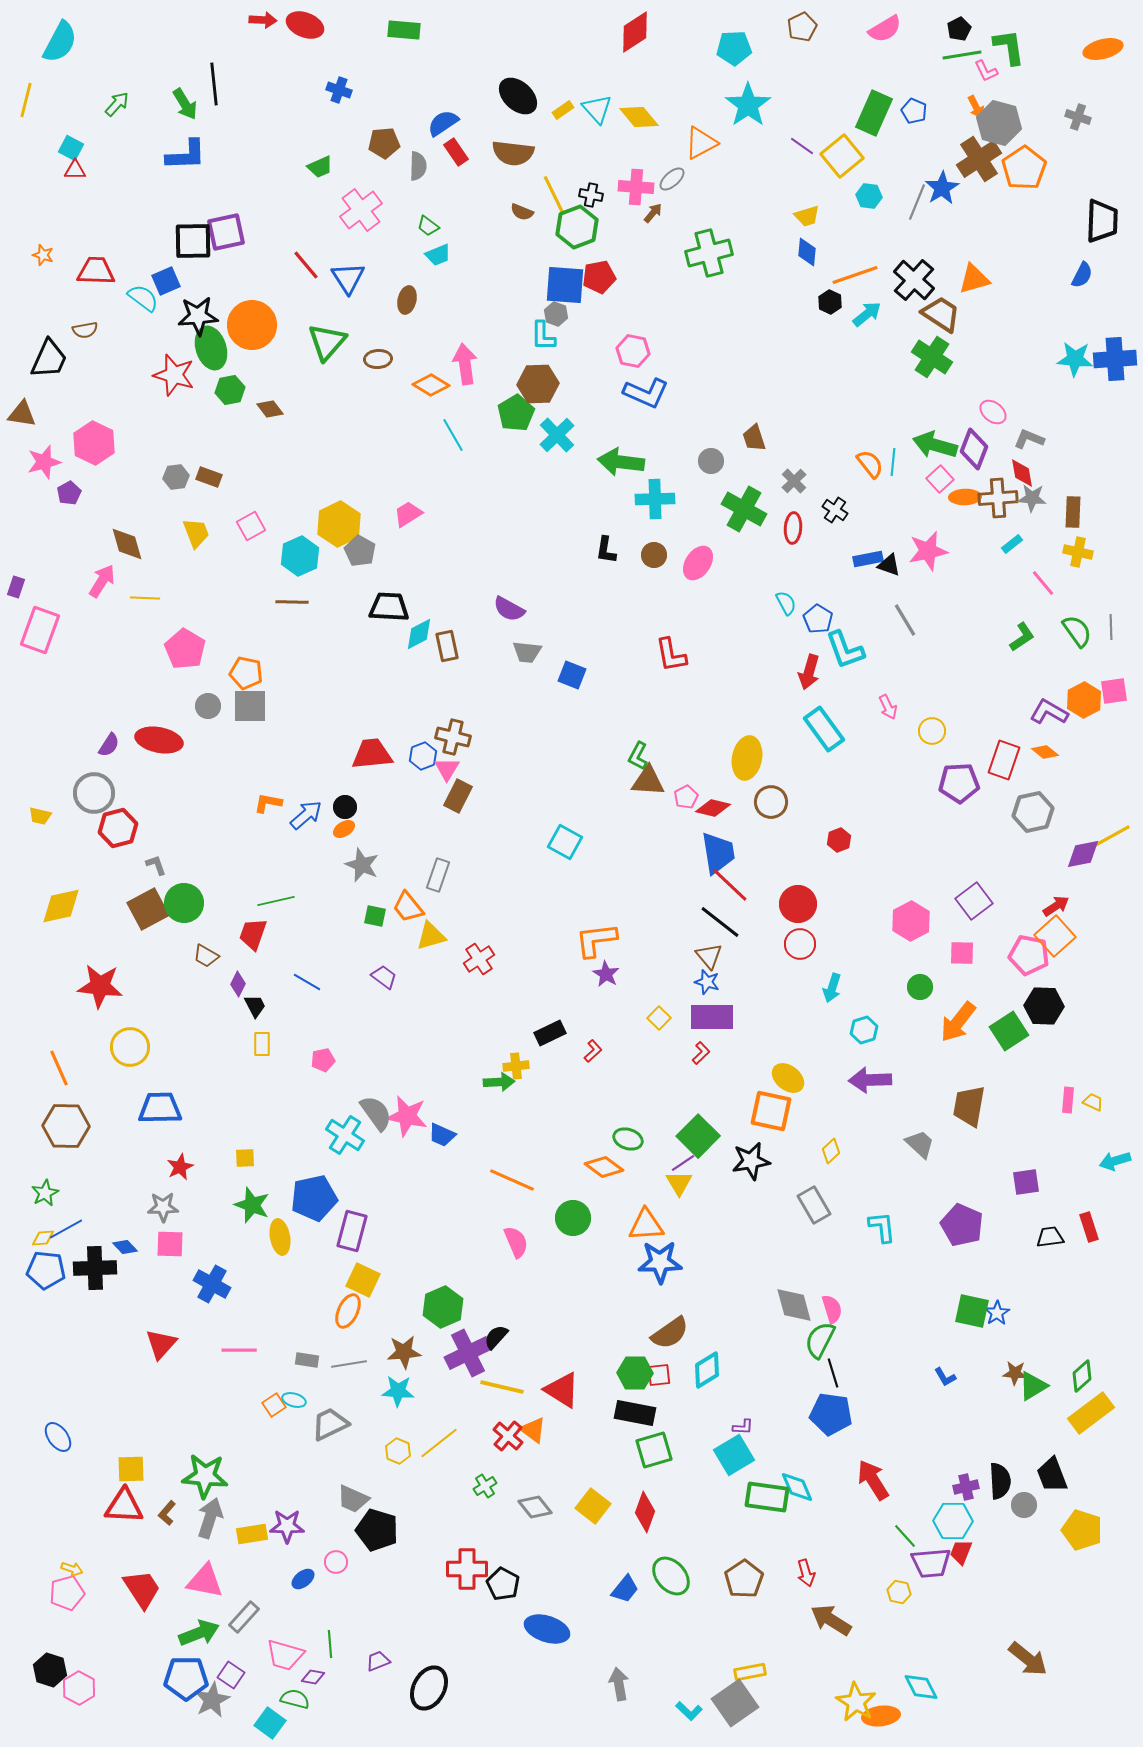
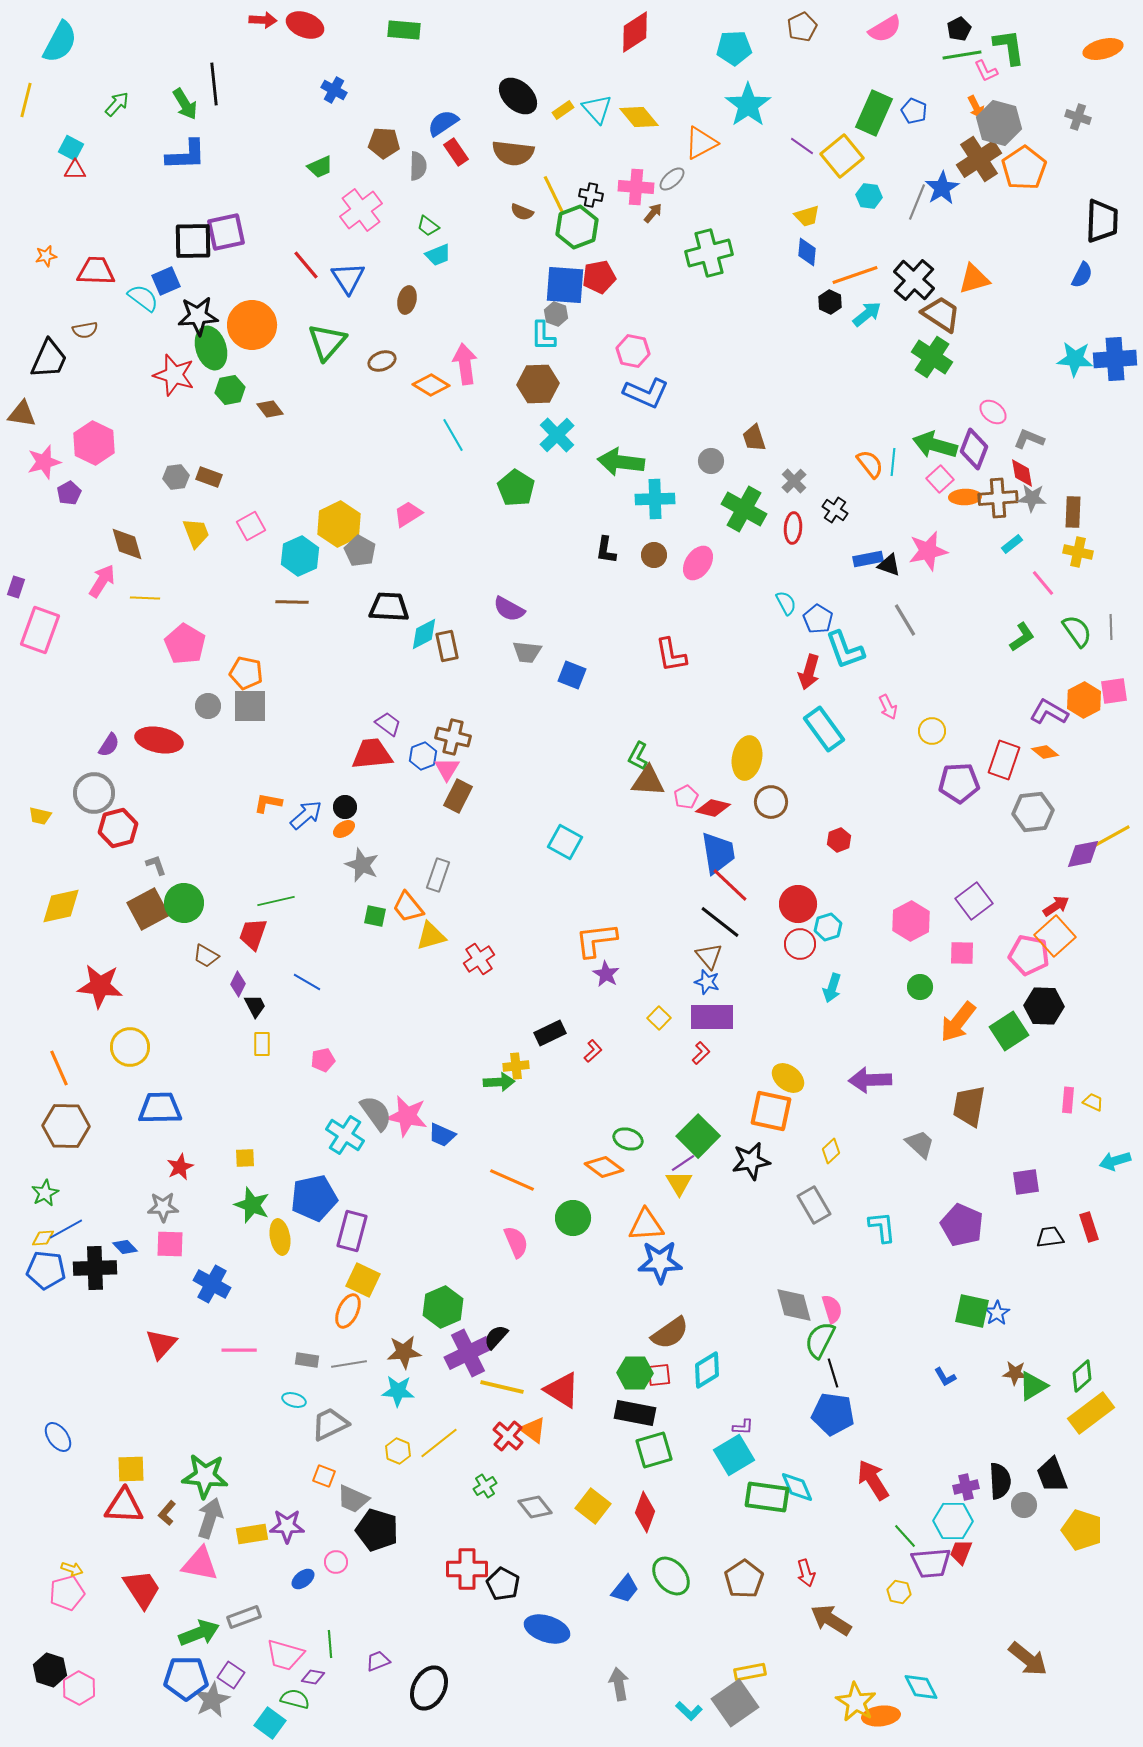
blue cross at (339, 90): moved 5 px left; rotated 10 degrees clockwise
brown pentagon at (384, 143): rotated 8 degrees clockwise
orange star at (43, 255): moved 3 px right, 1 px down; rotated 30 degrees counterclockwise
brown ellipse at (378, 359): moved 4 px right, 2 px down; rotated 16 degrees counterclockwise
green pentagon at (516, 413): moved 75 px down; rotated 9 degrees counterclockwise
cyan diamond at (419, 634): moved 5 px right
pink pentagon at (185, 649): moved 5 px up
gray hexagon at (1033, 812): rotated 6 degrees clockwise
purple trapezoid at (384, 977): moved 4 px right, 253 px up
cyan hexagon at (864, 1030): moved 36 px left, 103 px up
orange square at (274, 1405): moved 50 px right, 71 px down; rotated 35 degrees counterclockwise
blue pentagon at (831, 1414): moved 2 px right
pink triangle at (205, 1581): moved 5 px left, 17 px up
gray rectangle at (244, 1617): rotated 28 degrees clockwise
